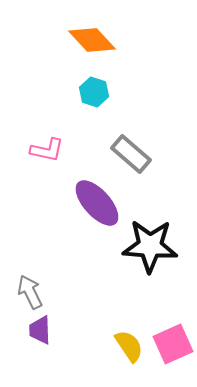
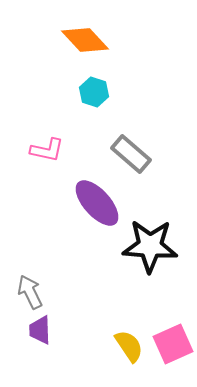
orange diamond: moved 7 px left
